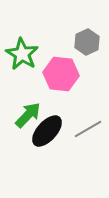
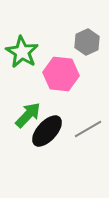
green star: moved 2 px up
